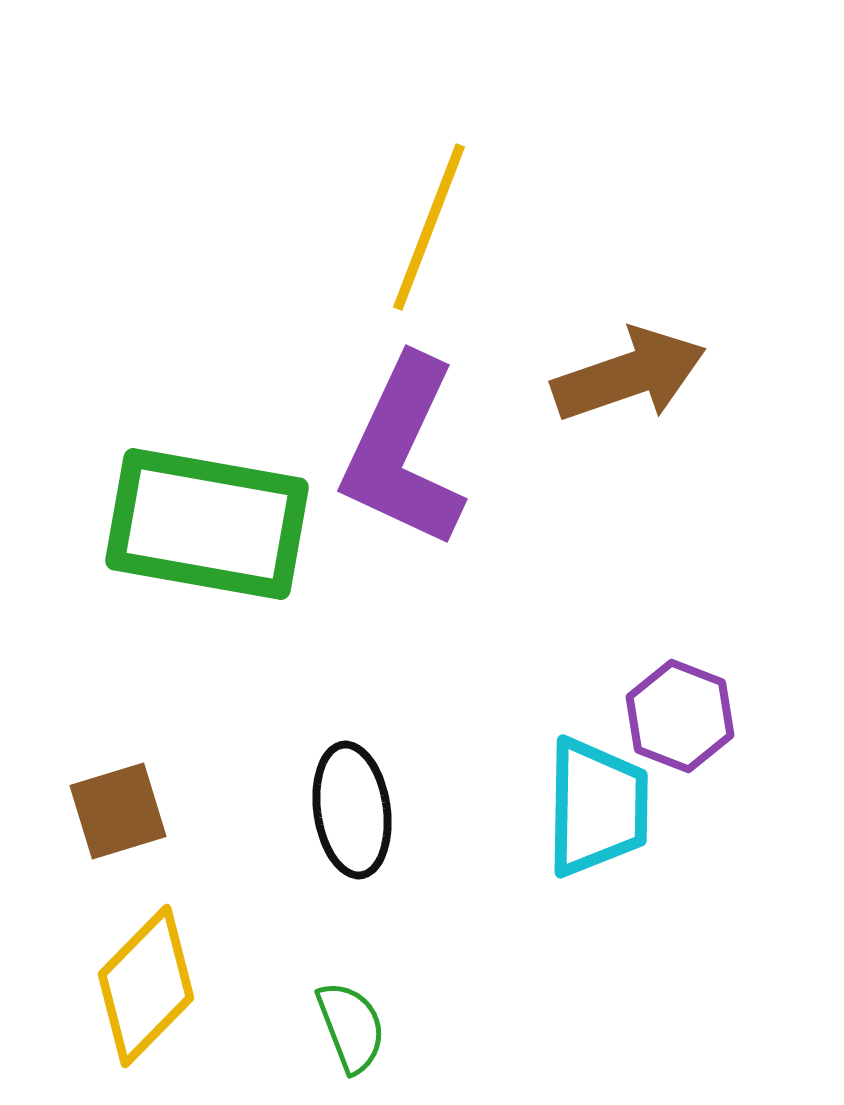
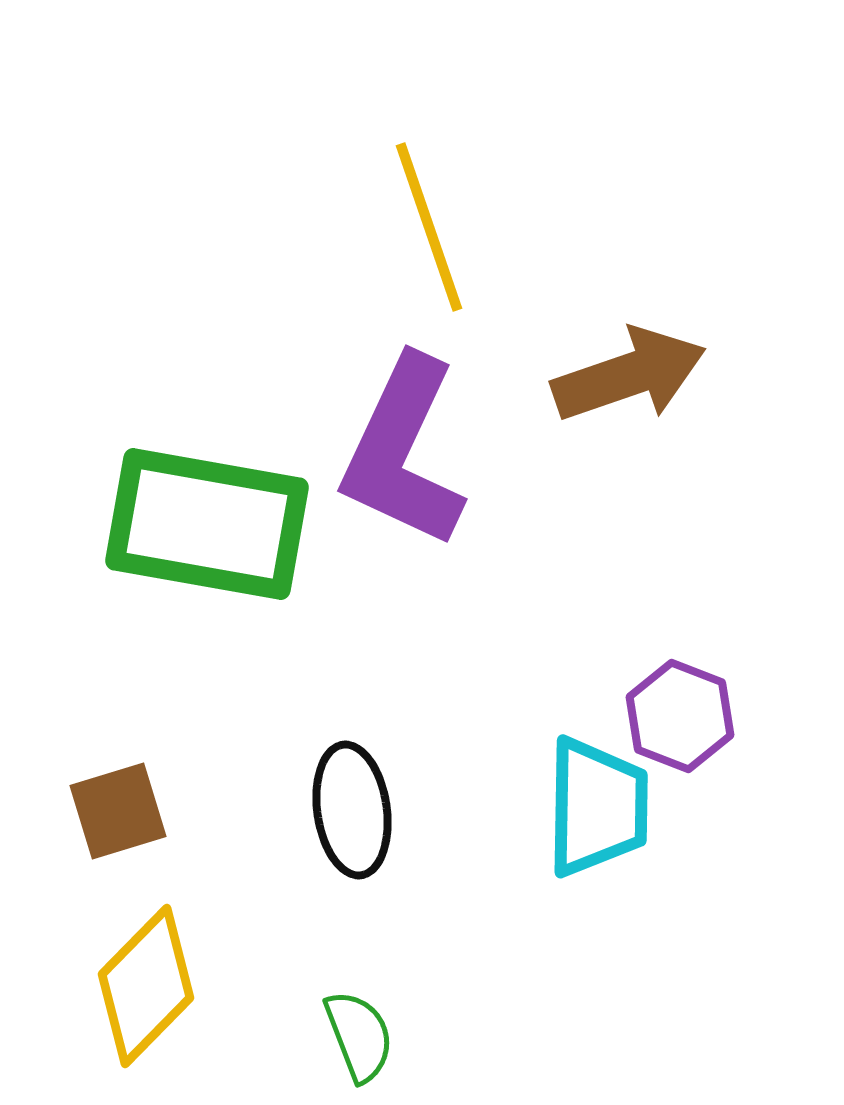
yellow line: rotated 40 degrees counterclockwise
green semicircle: moved 8 px right, 9 px down
